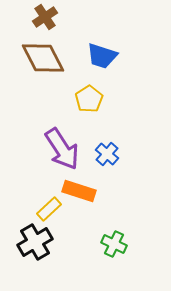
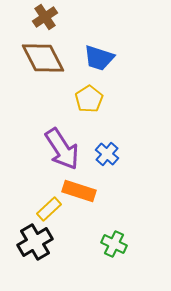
blue trapezoid: moved 3 px left, 2 px down
